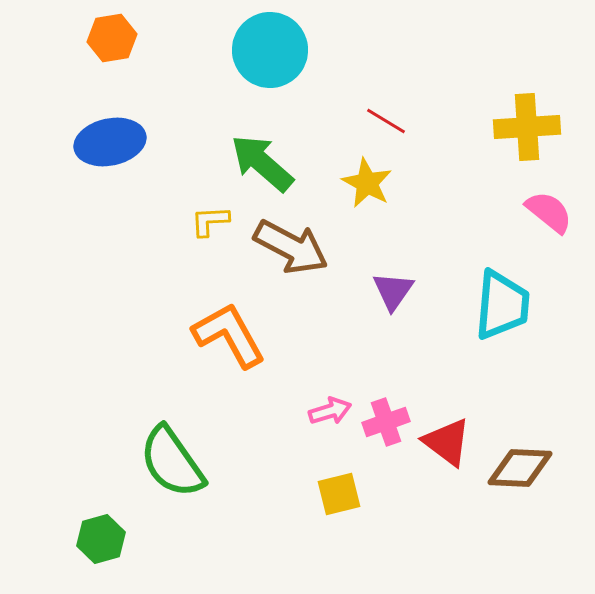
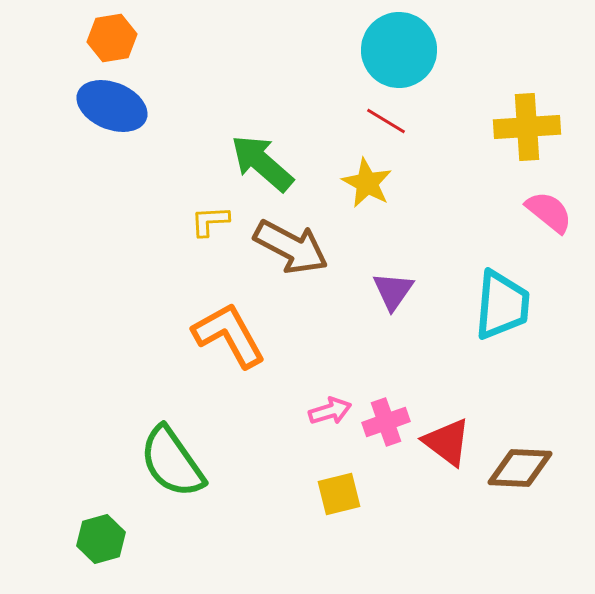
cyan circle: moved 129 px right
blue ellipse: moved 2 px right, 36 px up; rotated 34 degrees clockwise
